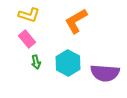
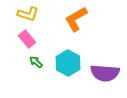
yellow L-shape: moved 1 px left, 1 px up
orange L-shape: moved 2 px up
green arrow: rotated 144 degrees clockwise
